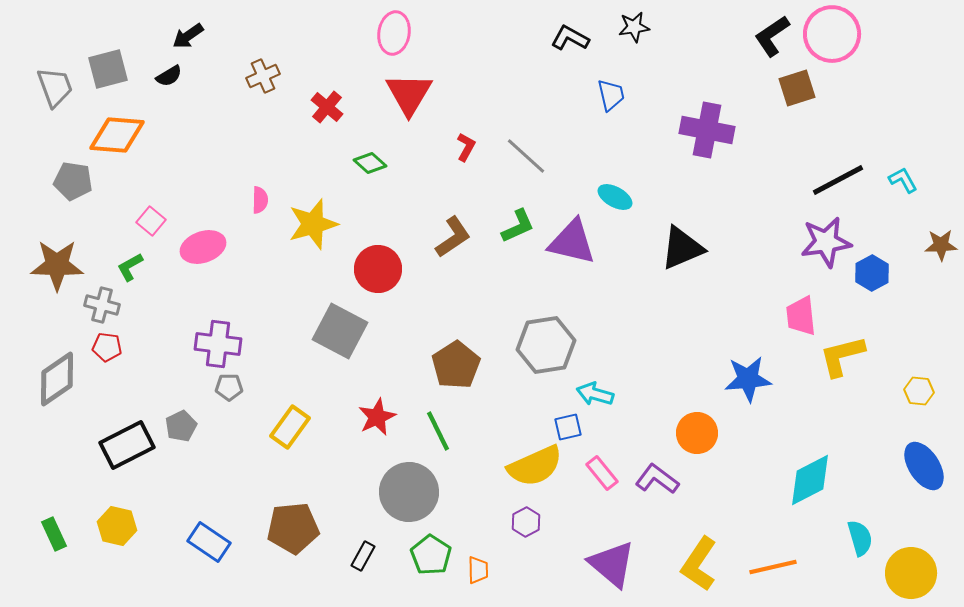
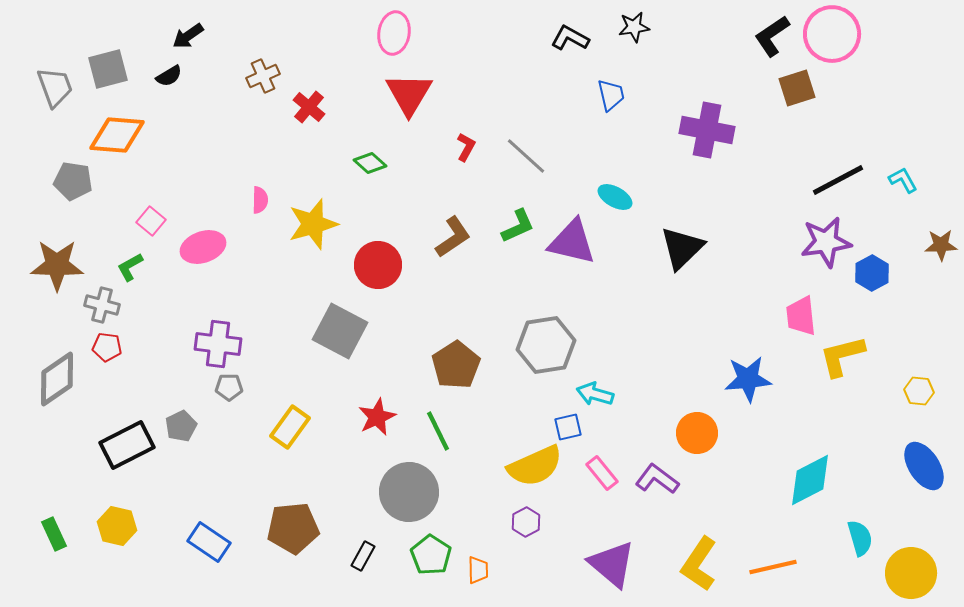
red cross at (327, 107): moved 18 px left
black triangle at (682, 248): rotated 21 degrees counterclockwise
red circle at (378, 269): moved 4 px up
